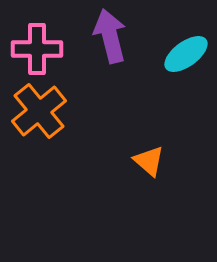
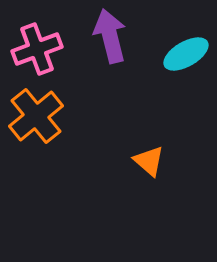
pink cross: rotated 21 degrees counterclockwise
cyan ellipse: rotated 6 degrees clockwise
orange cross: moved 3 px left, 5 px down
